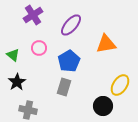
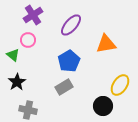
pink circle: moved 11 px left, 8 px up
gray rectangle: rotated 42 degrees clockwise
